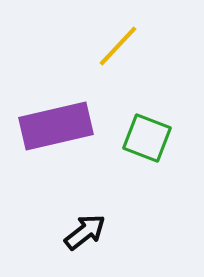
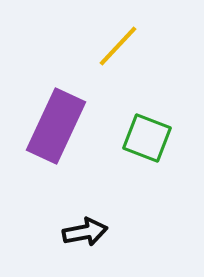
purple rectangle: rotated 52 degrees counterclockwise
black arrow: rotated 27 degrees clockwise
